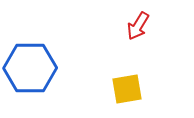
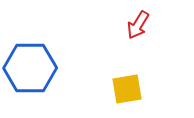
red arrow: moved 1 px up
